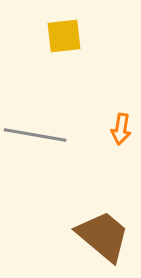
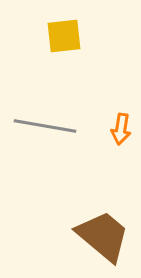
gray line: moved 10 px right, 9 px up
